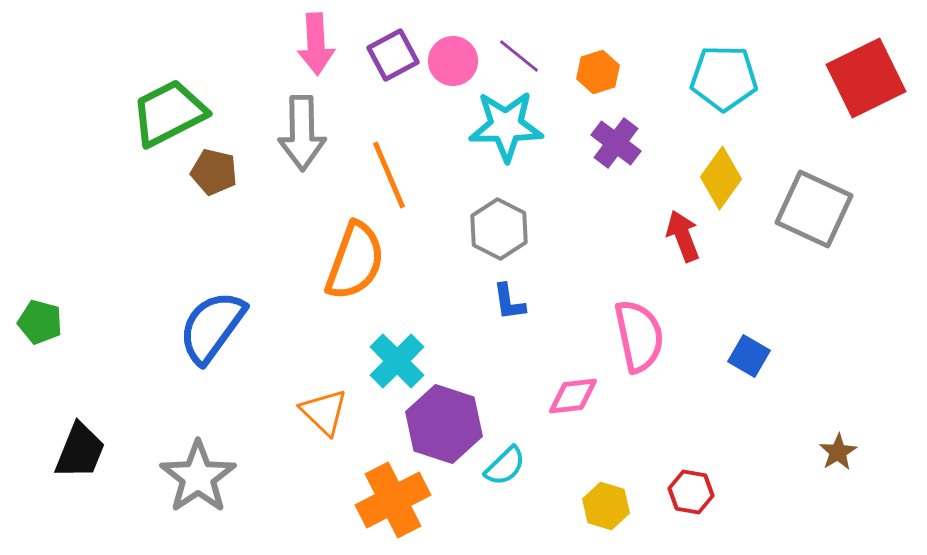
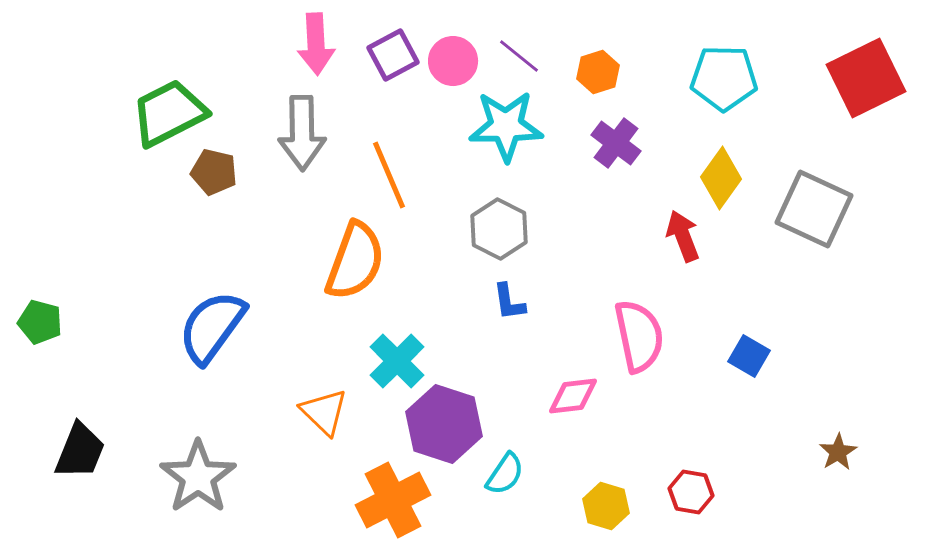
cyan semicircle: moved 8 px down; rotated 12 degrees counterclockwise
